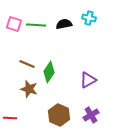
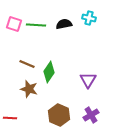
purple triangle: rotated 30 degrees counterclockwise
